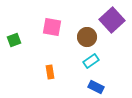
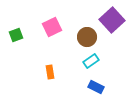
pink square: rotated 36 degrees counterclockwise
green square: moved 2 px right, 5 px up
